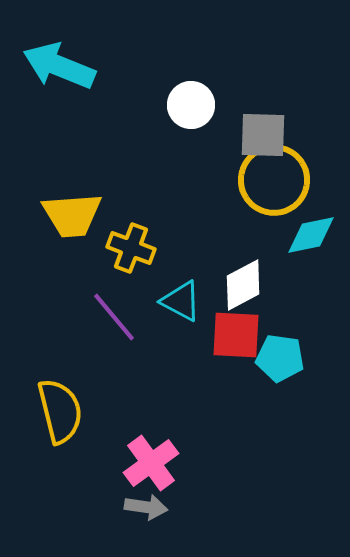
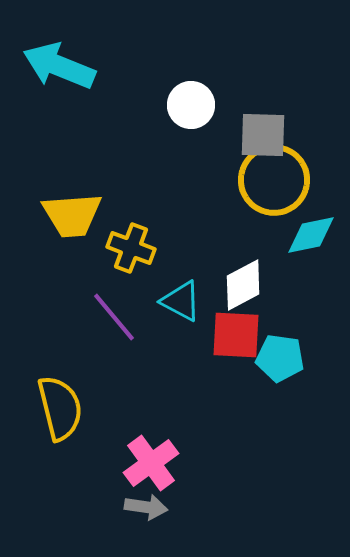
yellow semicircle: moved 3 px up
